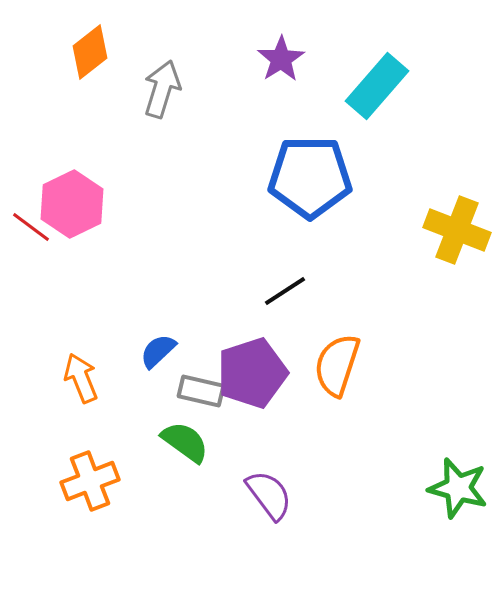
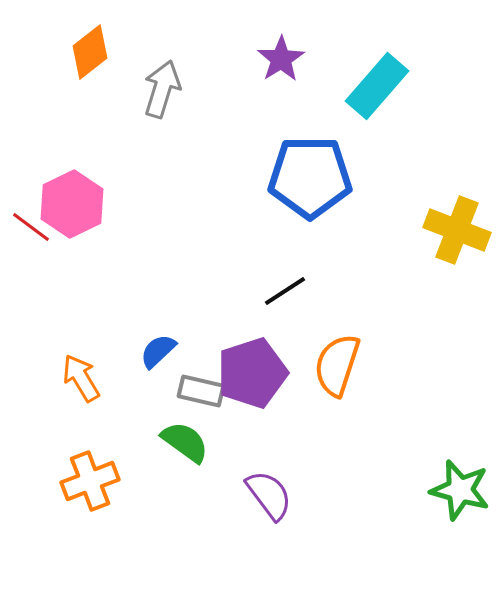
orange arrow: rotated 9 degrees counterclockwise
green star: moved 2 px right, 2 px down
